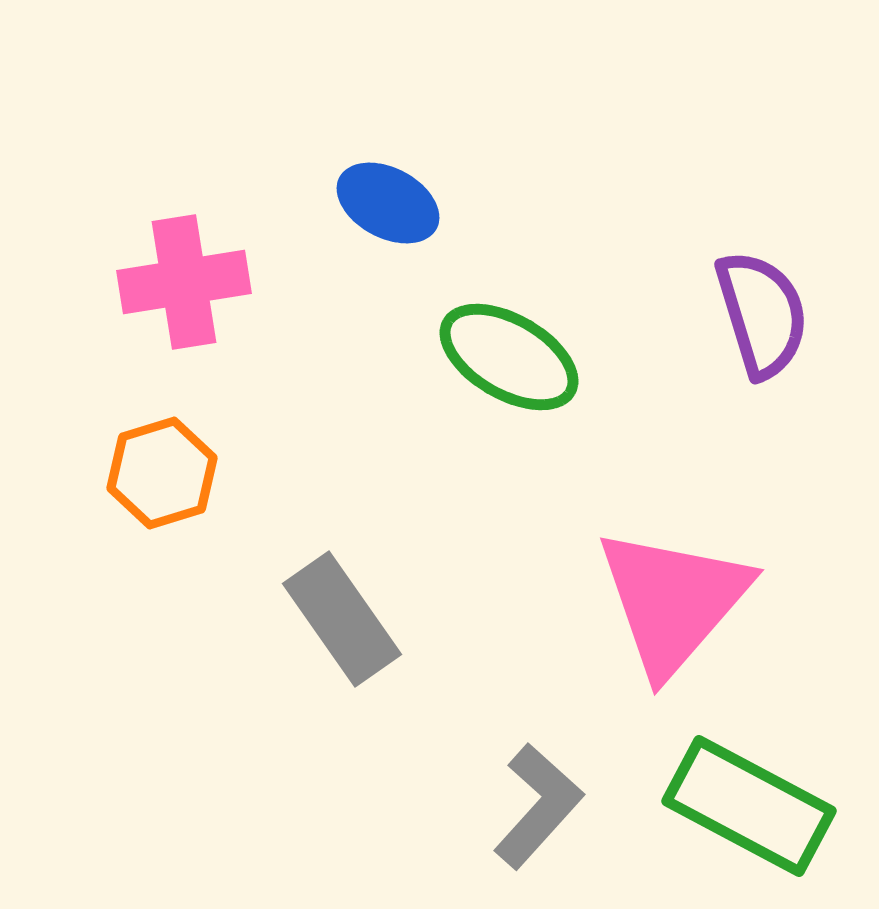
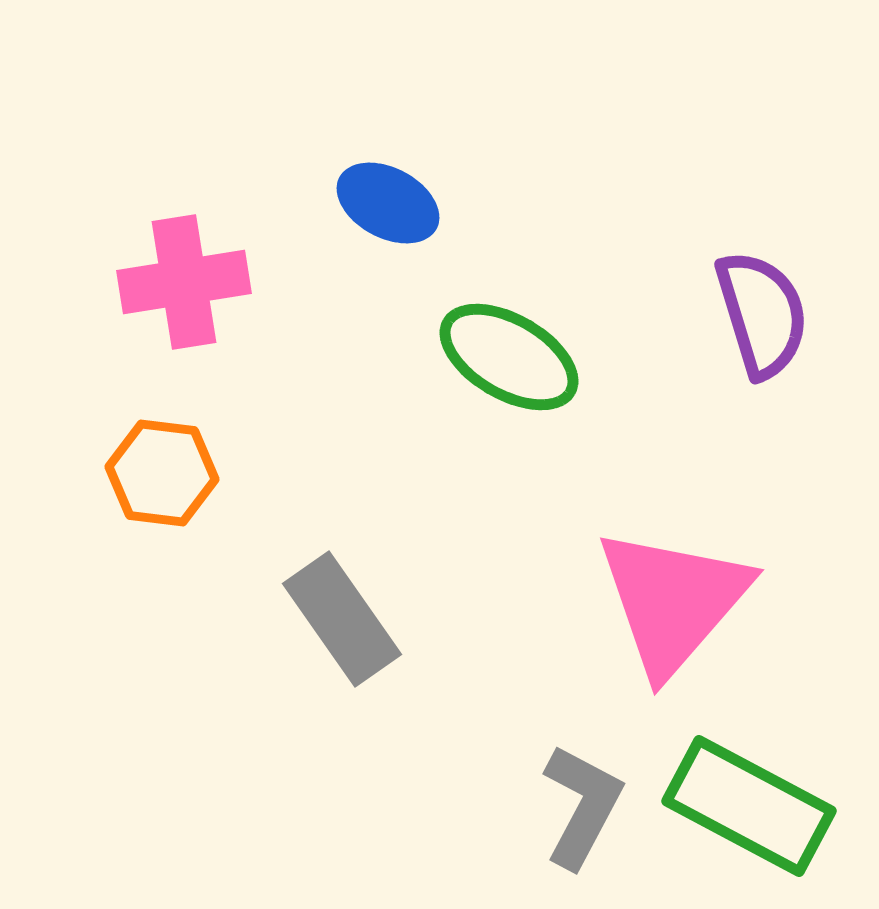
orange hexagon: rotated 24 degrees clockwise
gray L-shape: moved 44 px right; rotated 14 degrees counterclockwise
